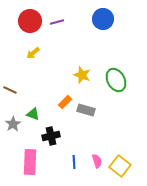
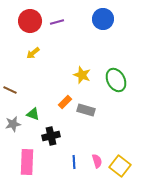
gray star: rotated 21 degrees clockwise
pink rectangle: moved 3 px left
